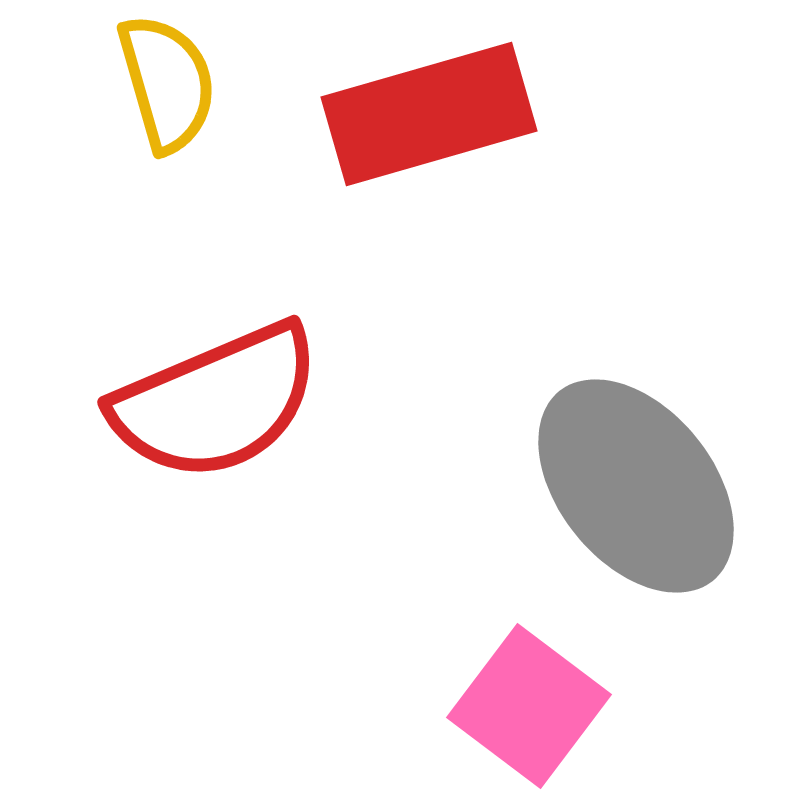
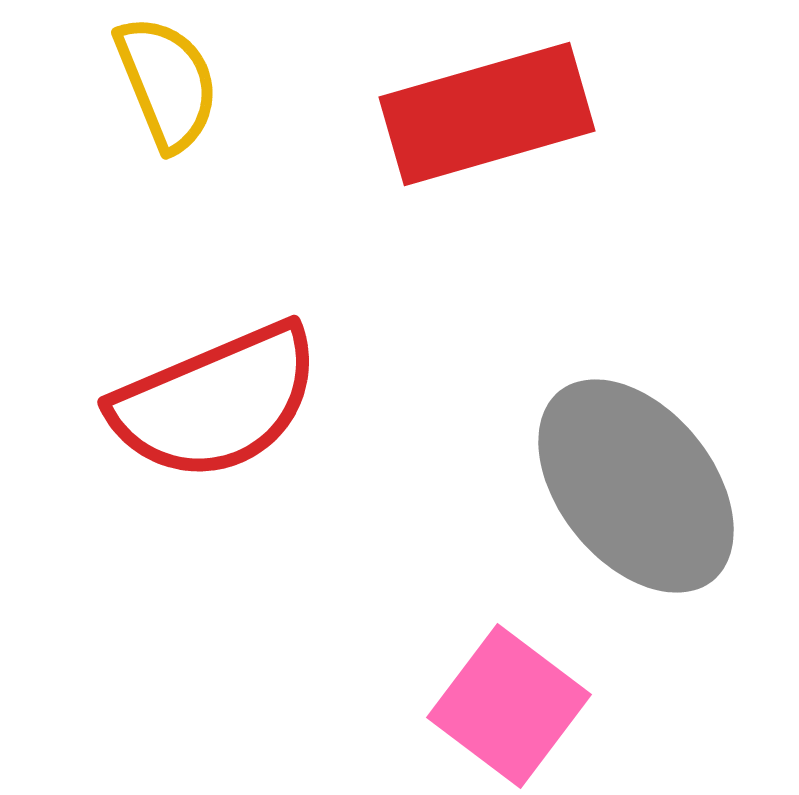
yellow semicircle: rotated 6 degrees counterclockwise
red rectangle: moved 58 px right
pink square: moved 20 px left
